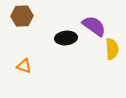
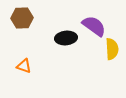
brown hexagon: moved 2 px down
